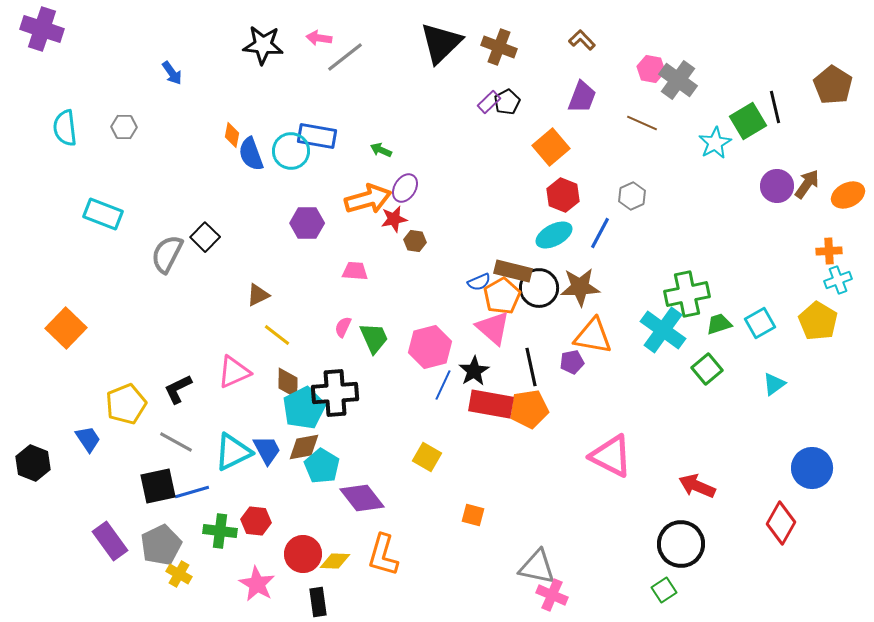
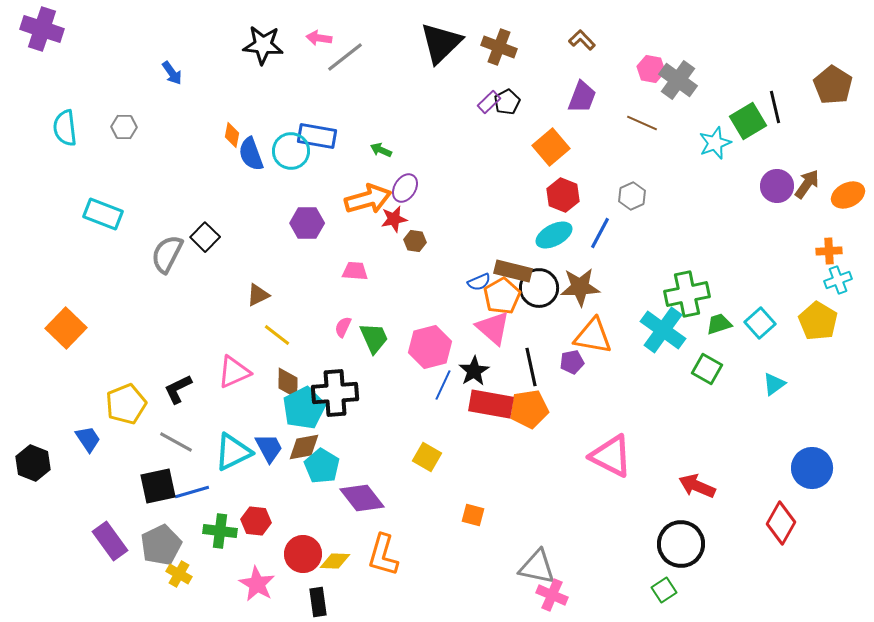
cyan star at (715, 143): rotated 8 degrees clockwise
cyan square at (760, 323): rotated 12 degrees counterclockwise
green square at (707, 369): rotated 20 degrees counterclockwise
blue trapezoid at (267, 450): moved 2 px right, 2 px up
